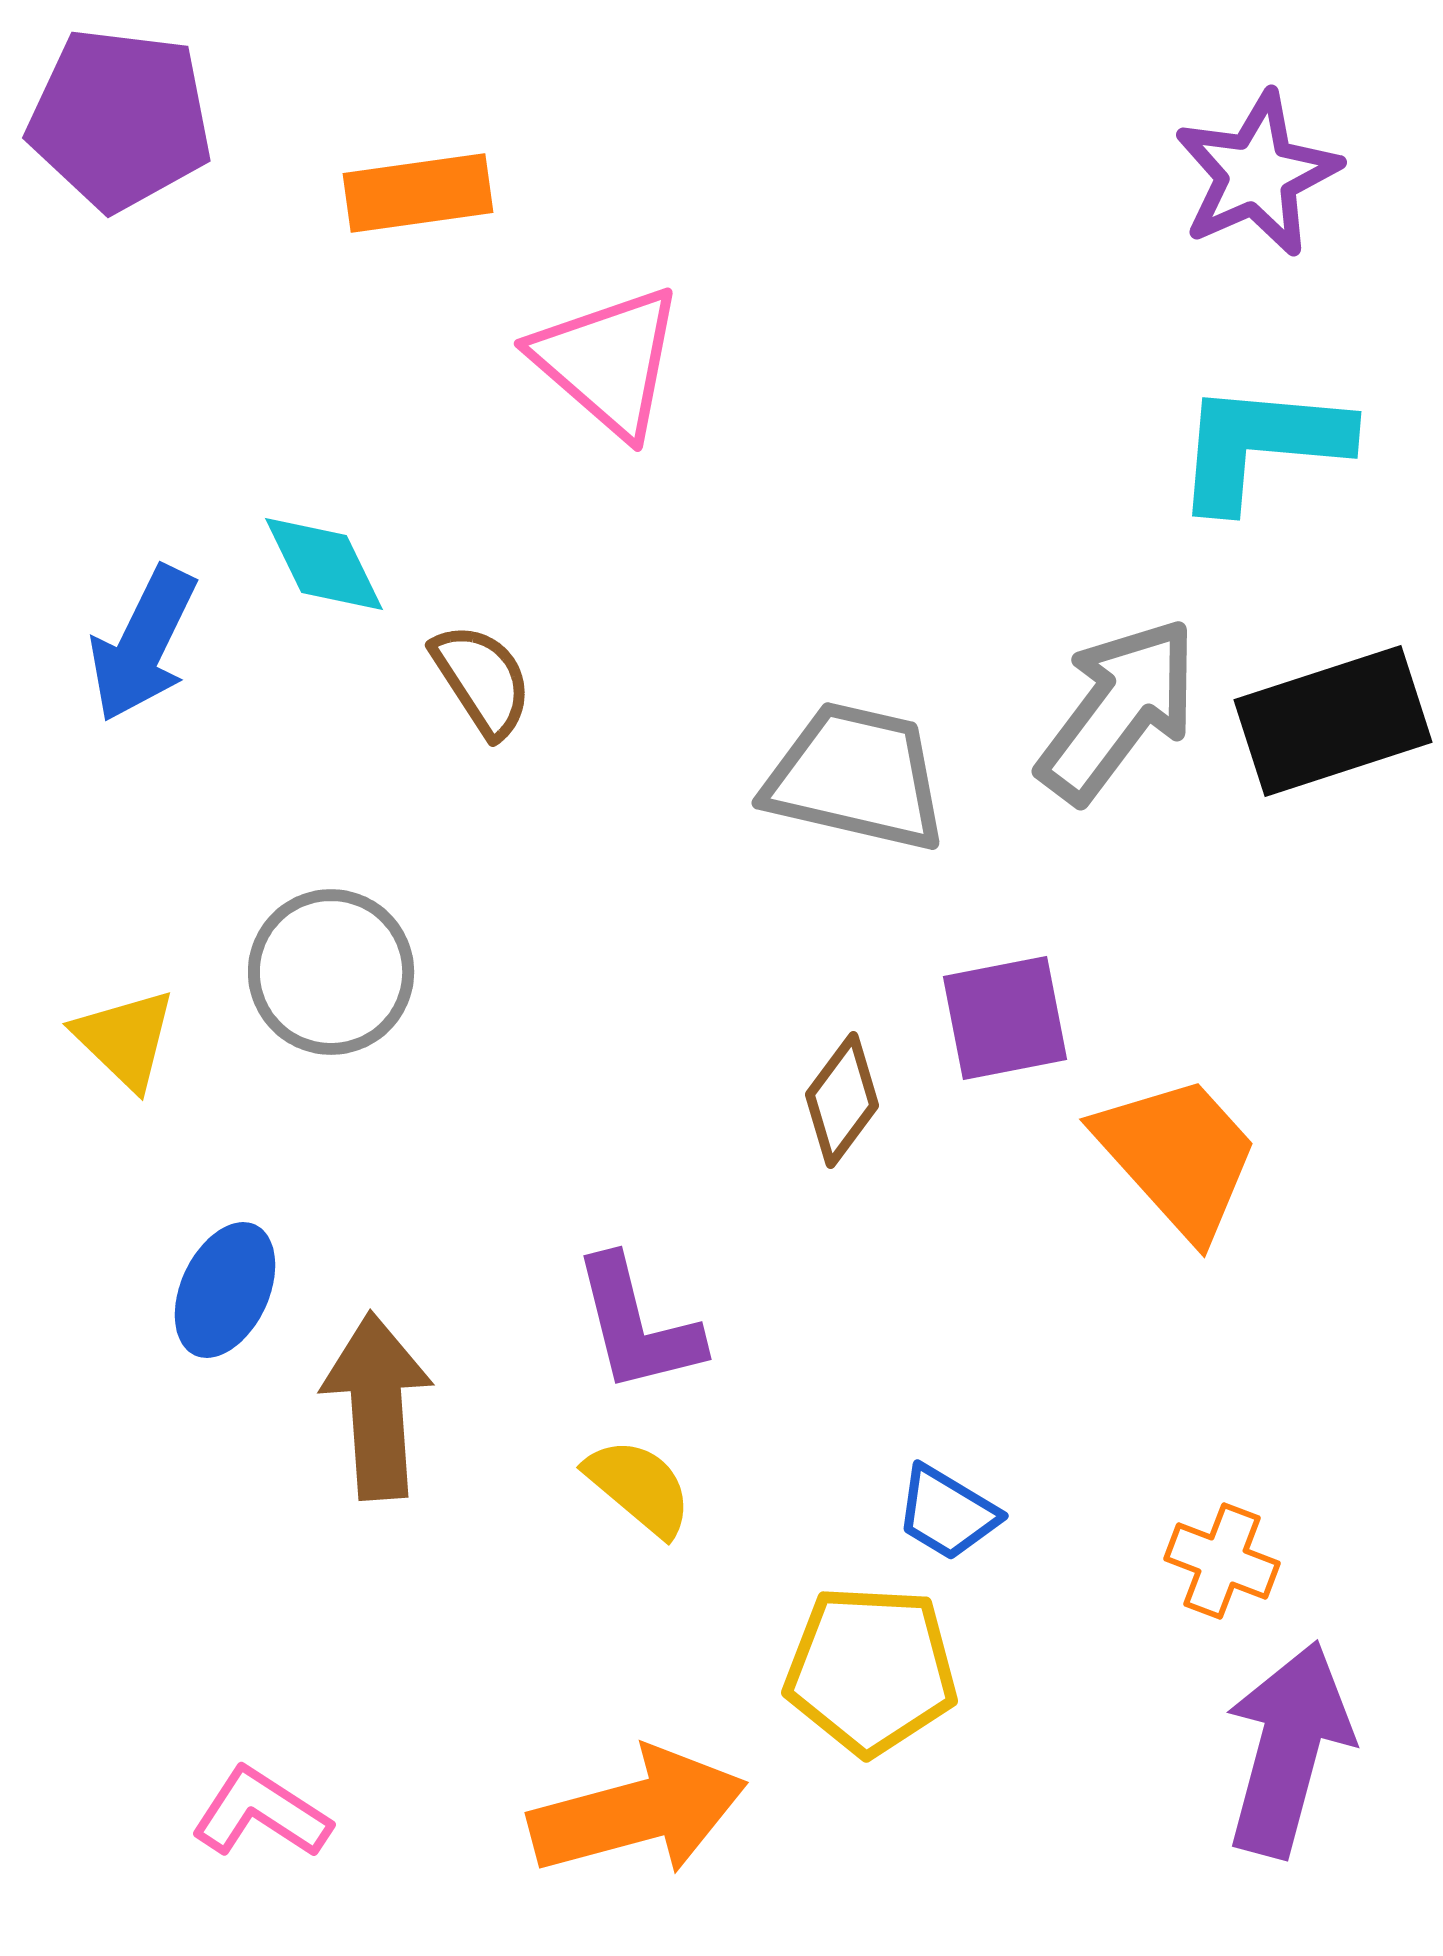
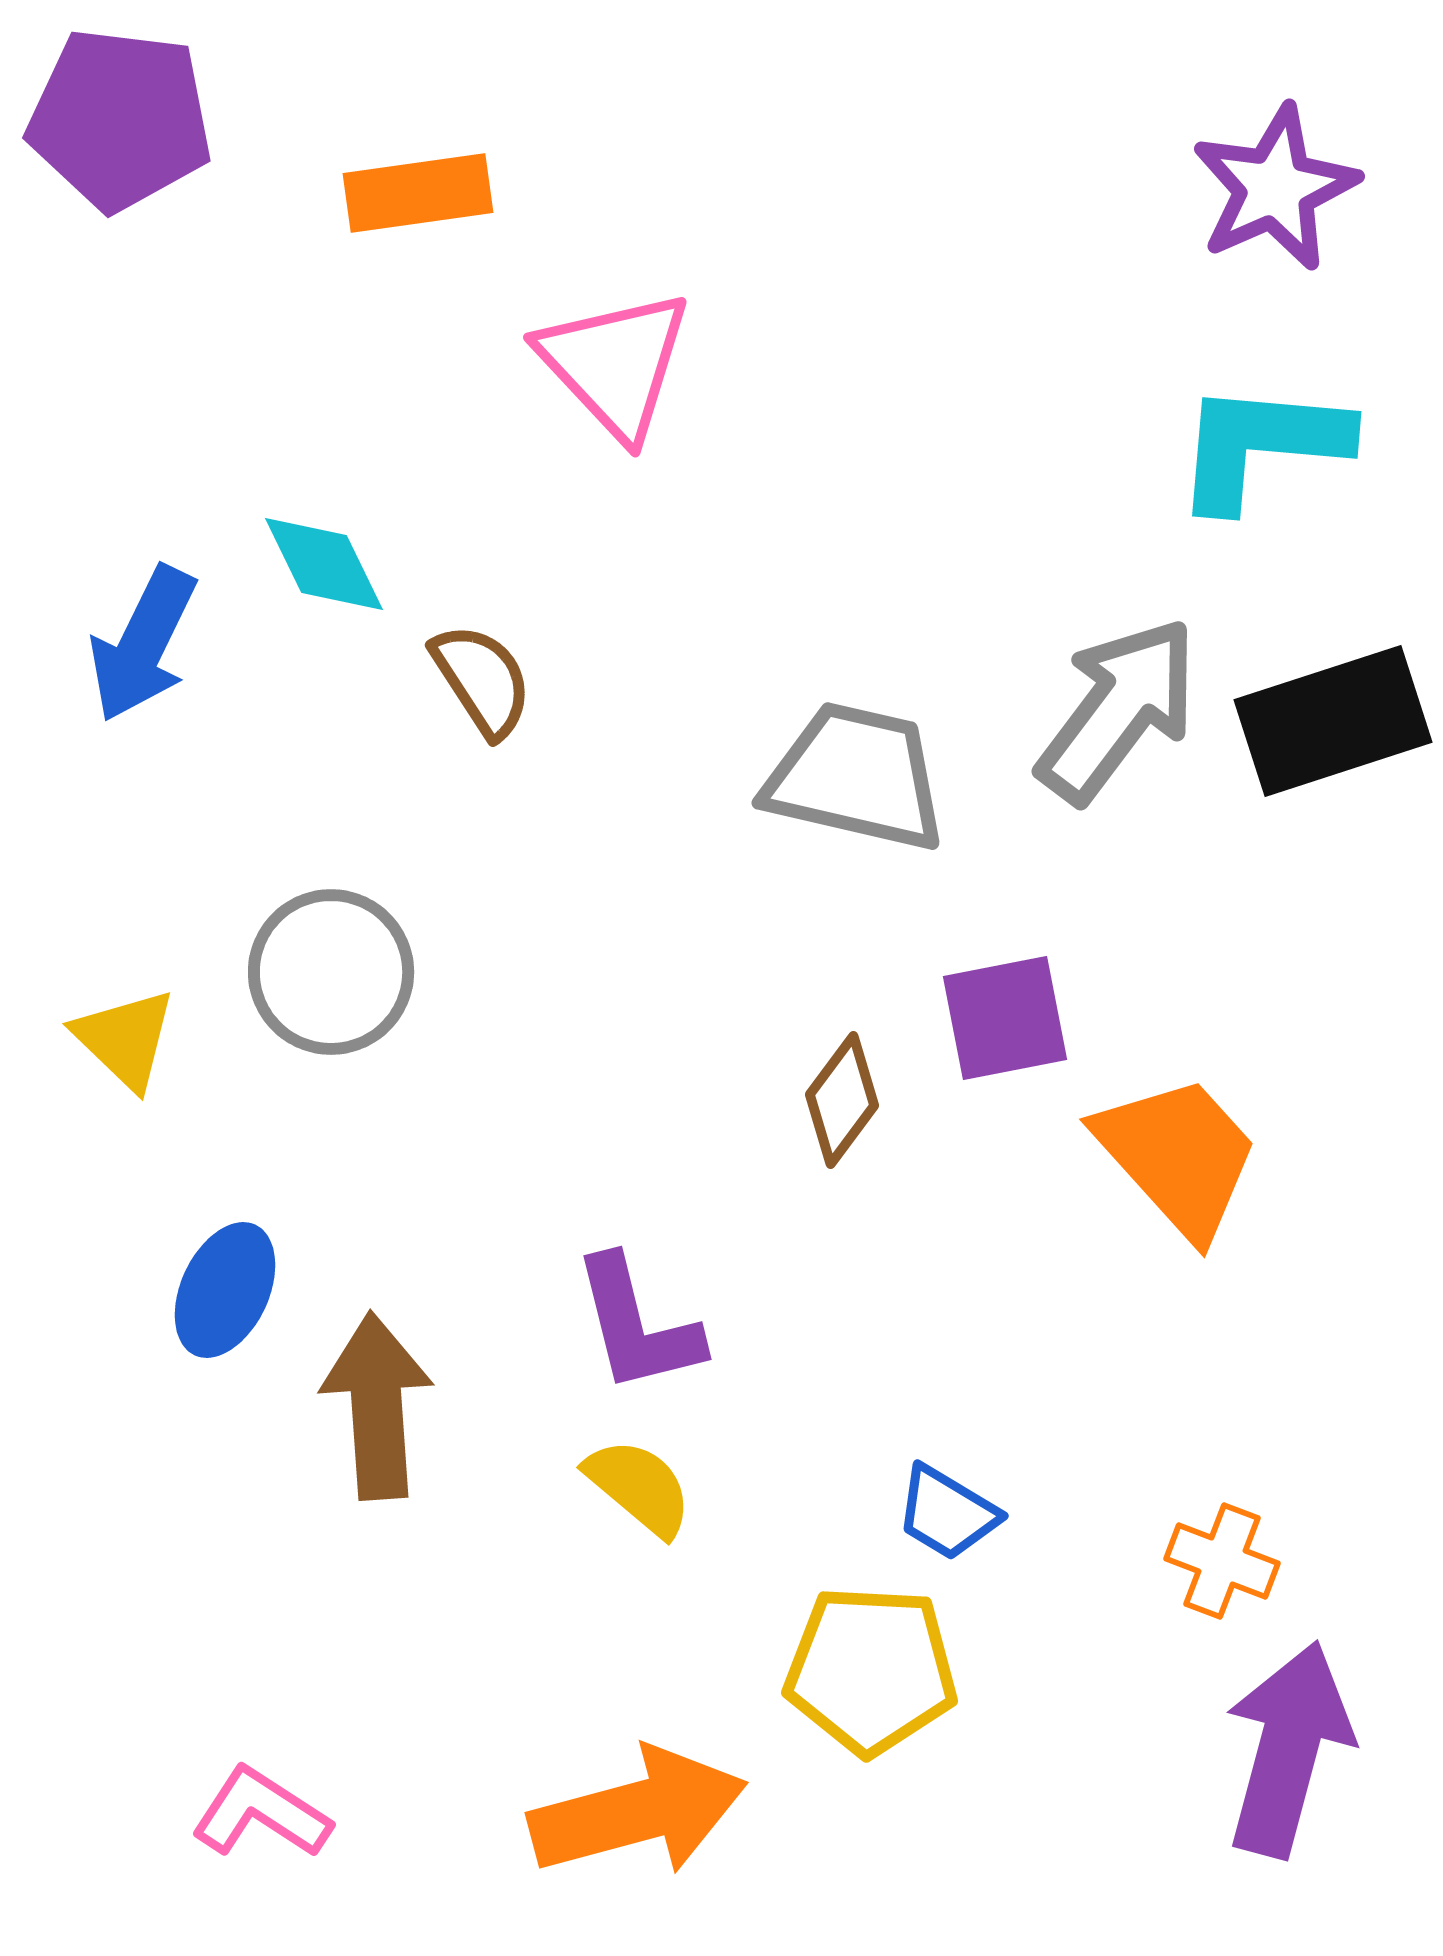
purple star: moved 18 px right, 14 px down
pink triangle: moved 7 px right, 3 px down; rotated 6 degrees clockwise
